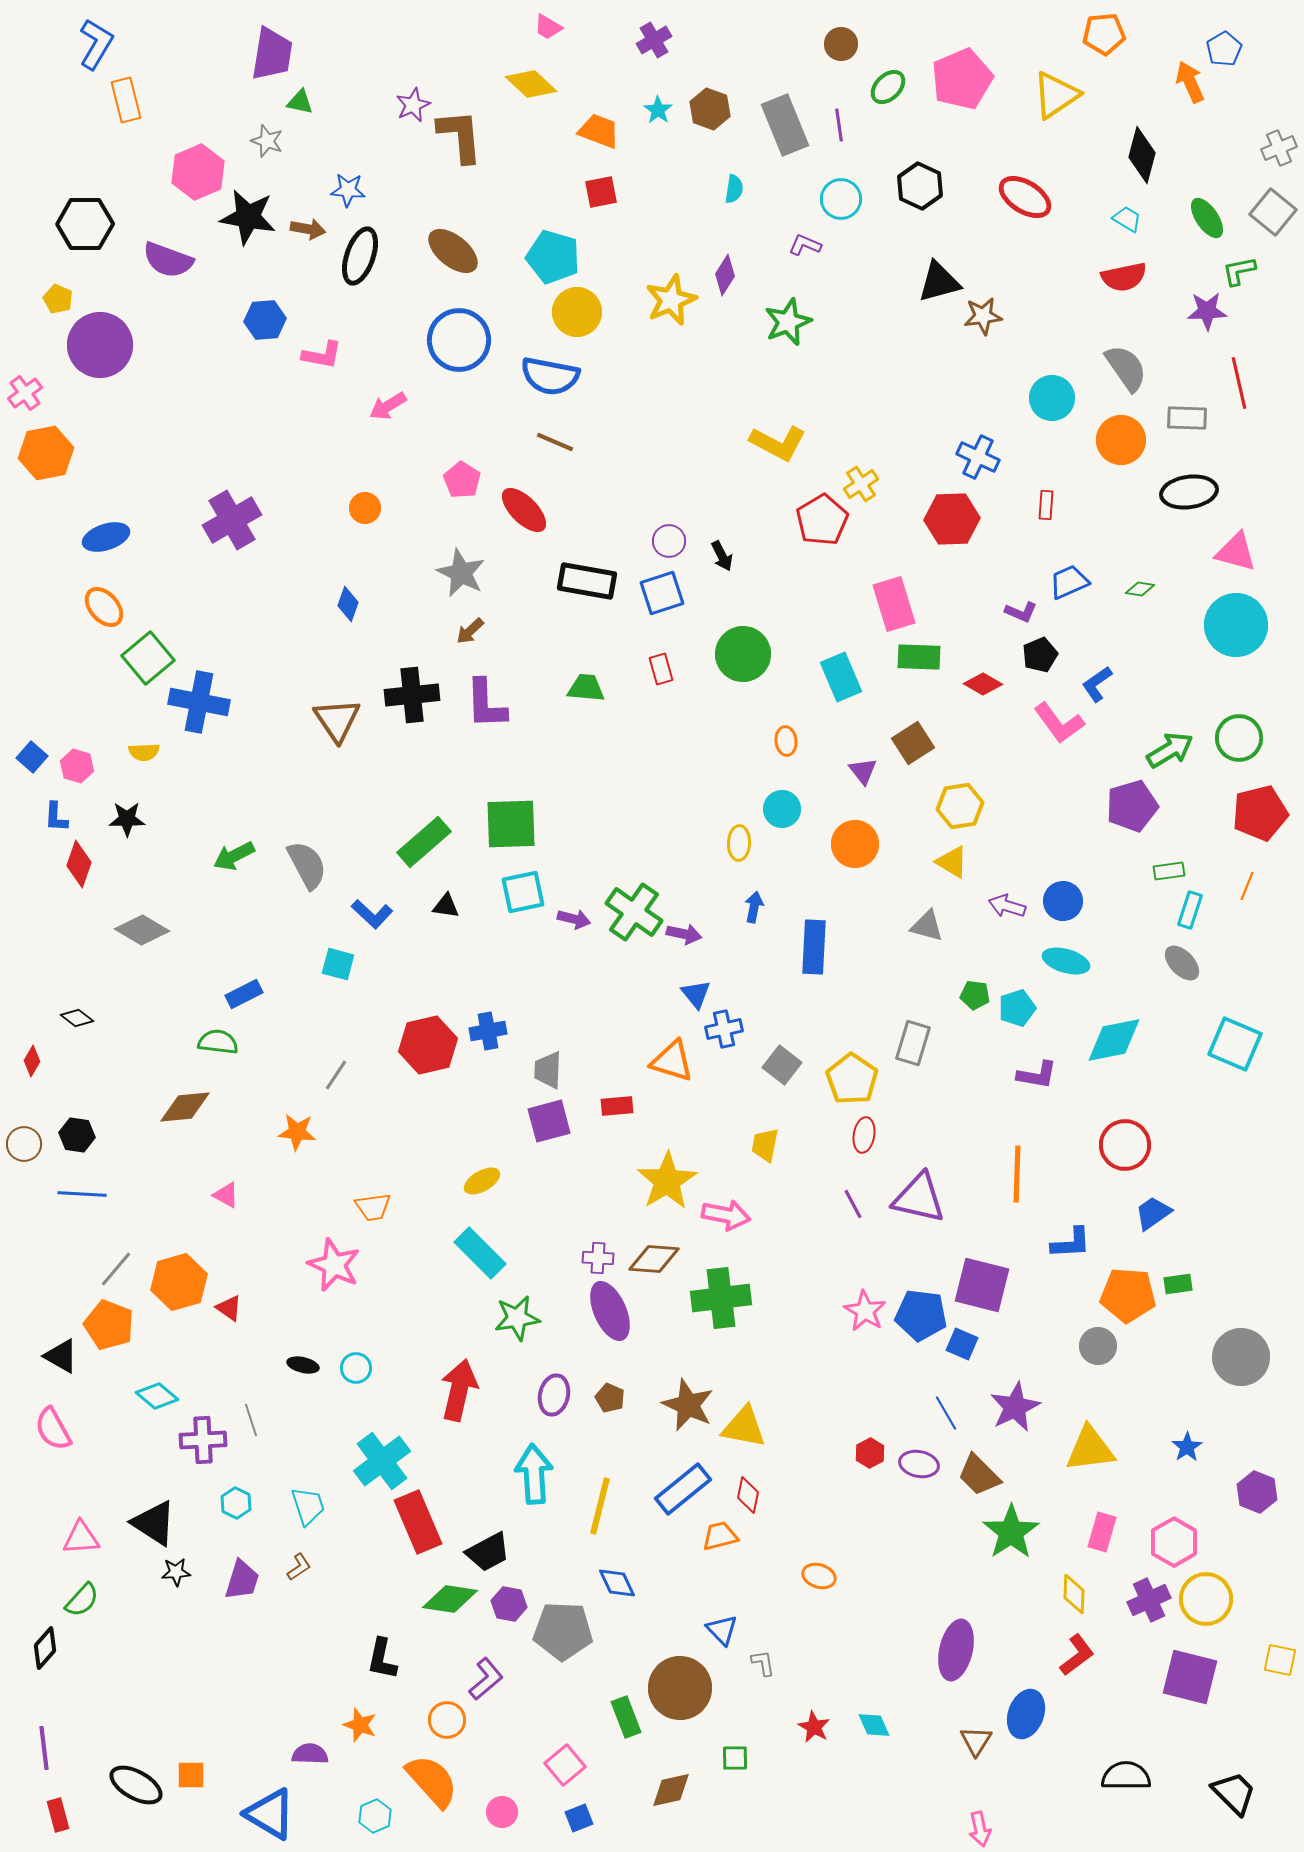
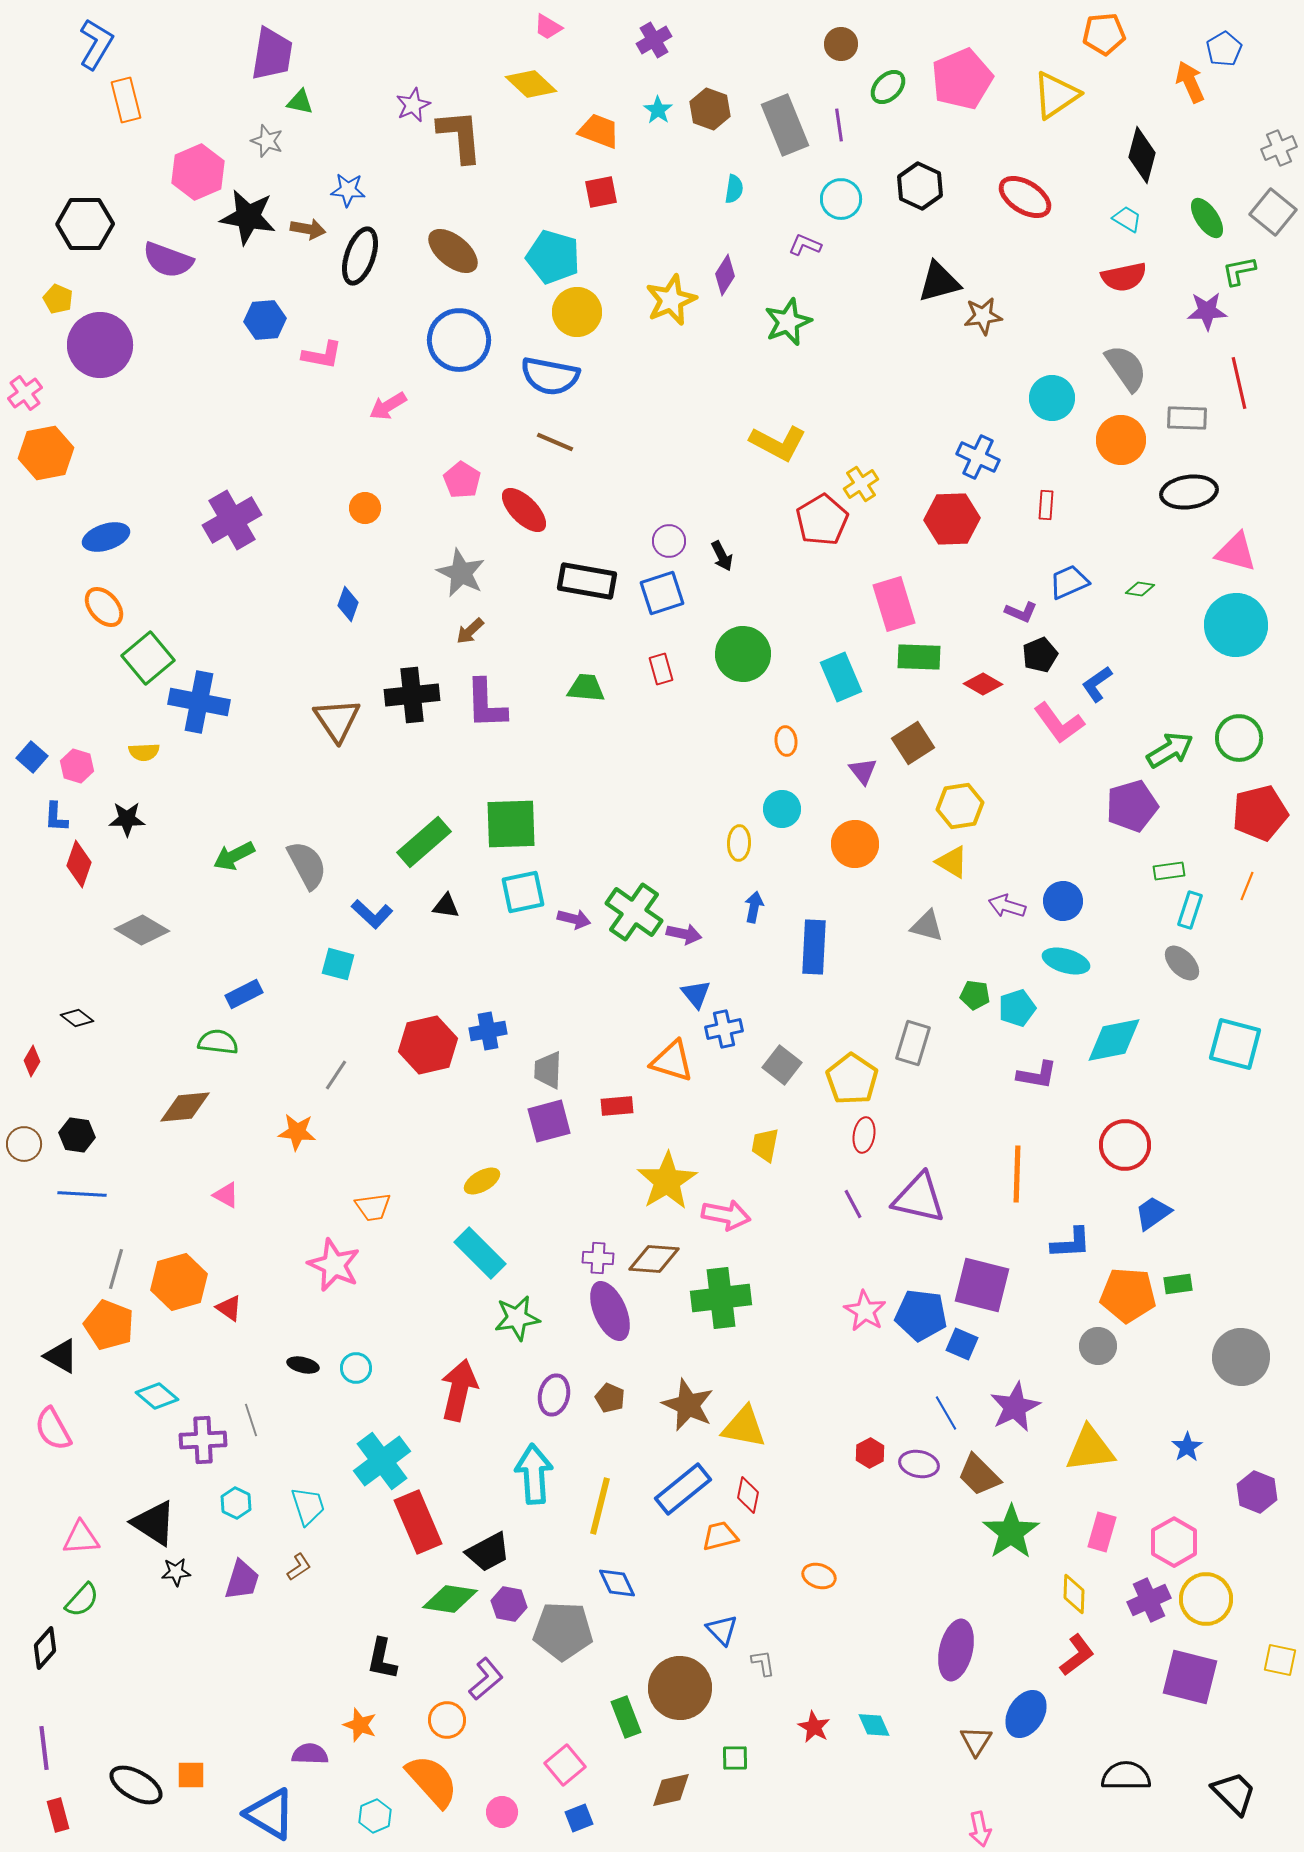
cyan square at (1235, 1044): rotated 8 degrees counterclockwise
gray line at (116, 1269): rotated 24 degrees counterclockwise
blue ellipse at (1026, 1714): rotated 12 degrees clockwise
